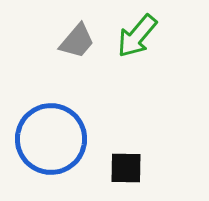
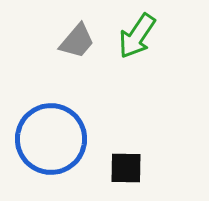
green arrow: rotated 6 degrees counterclockwise
